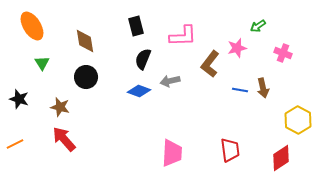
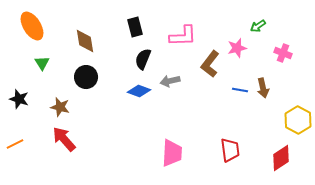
black rectangle: moved 1 px left, 1 px down
